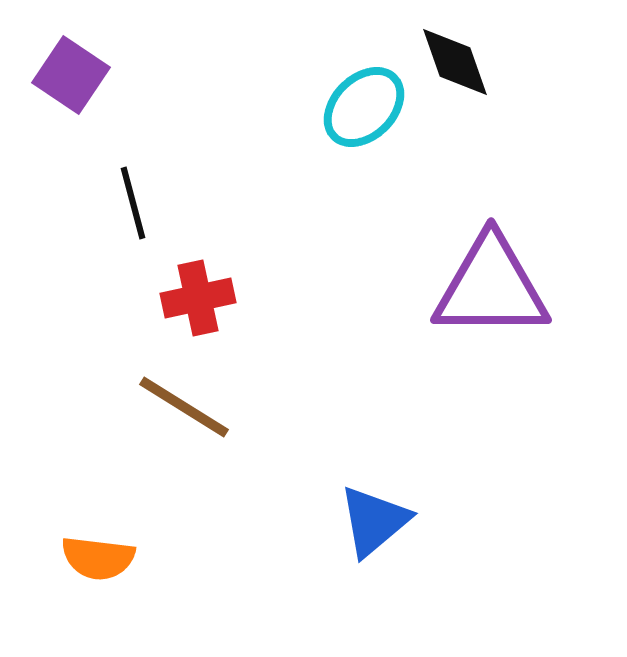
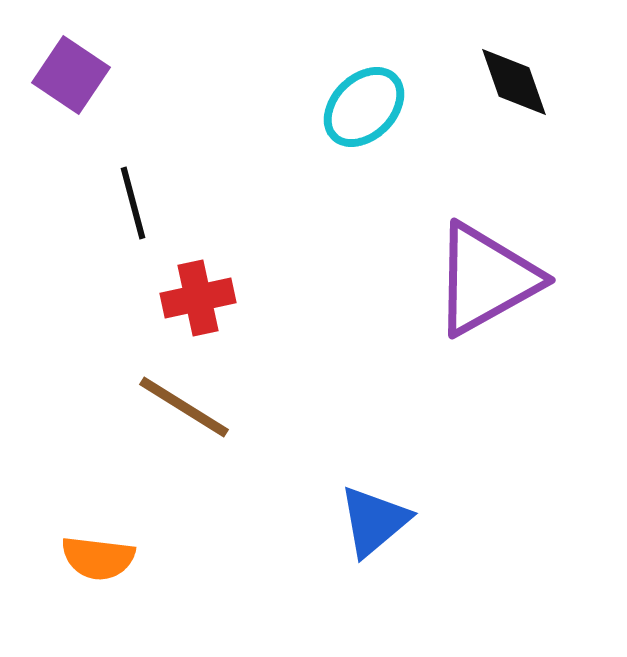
black diamond: moved 59 px right, 20 px down
purple triangle: moved 5 px left, 8 px up; rotated 29 degrees counterclockwise
